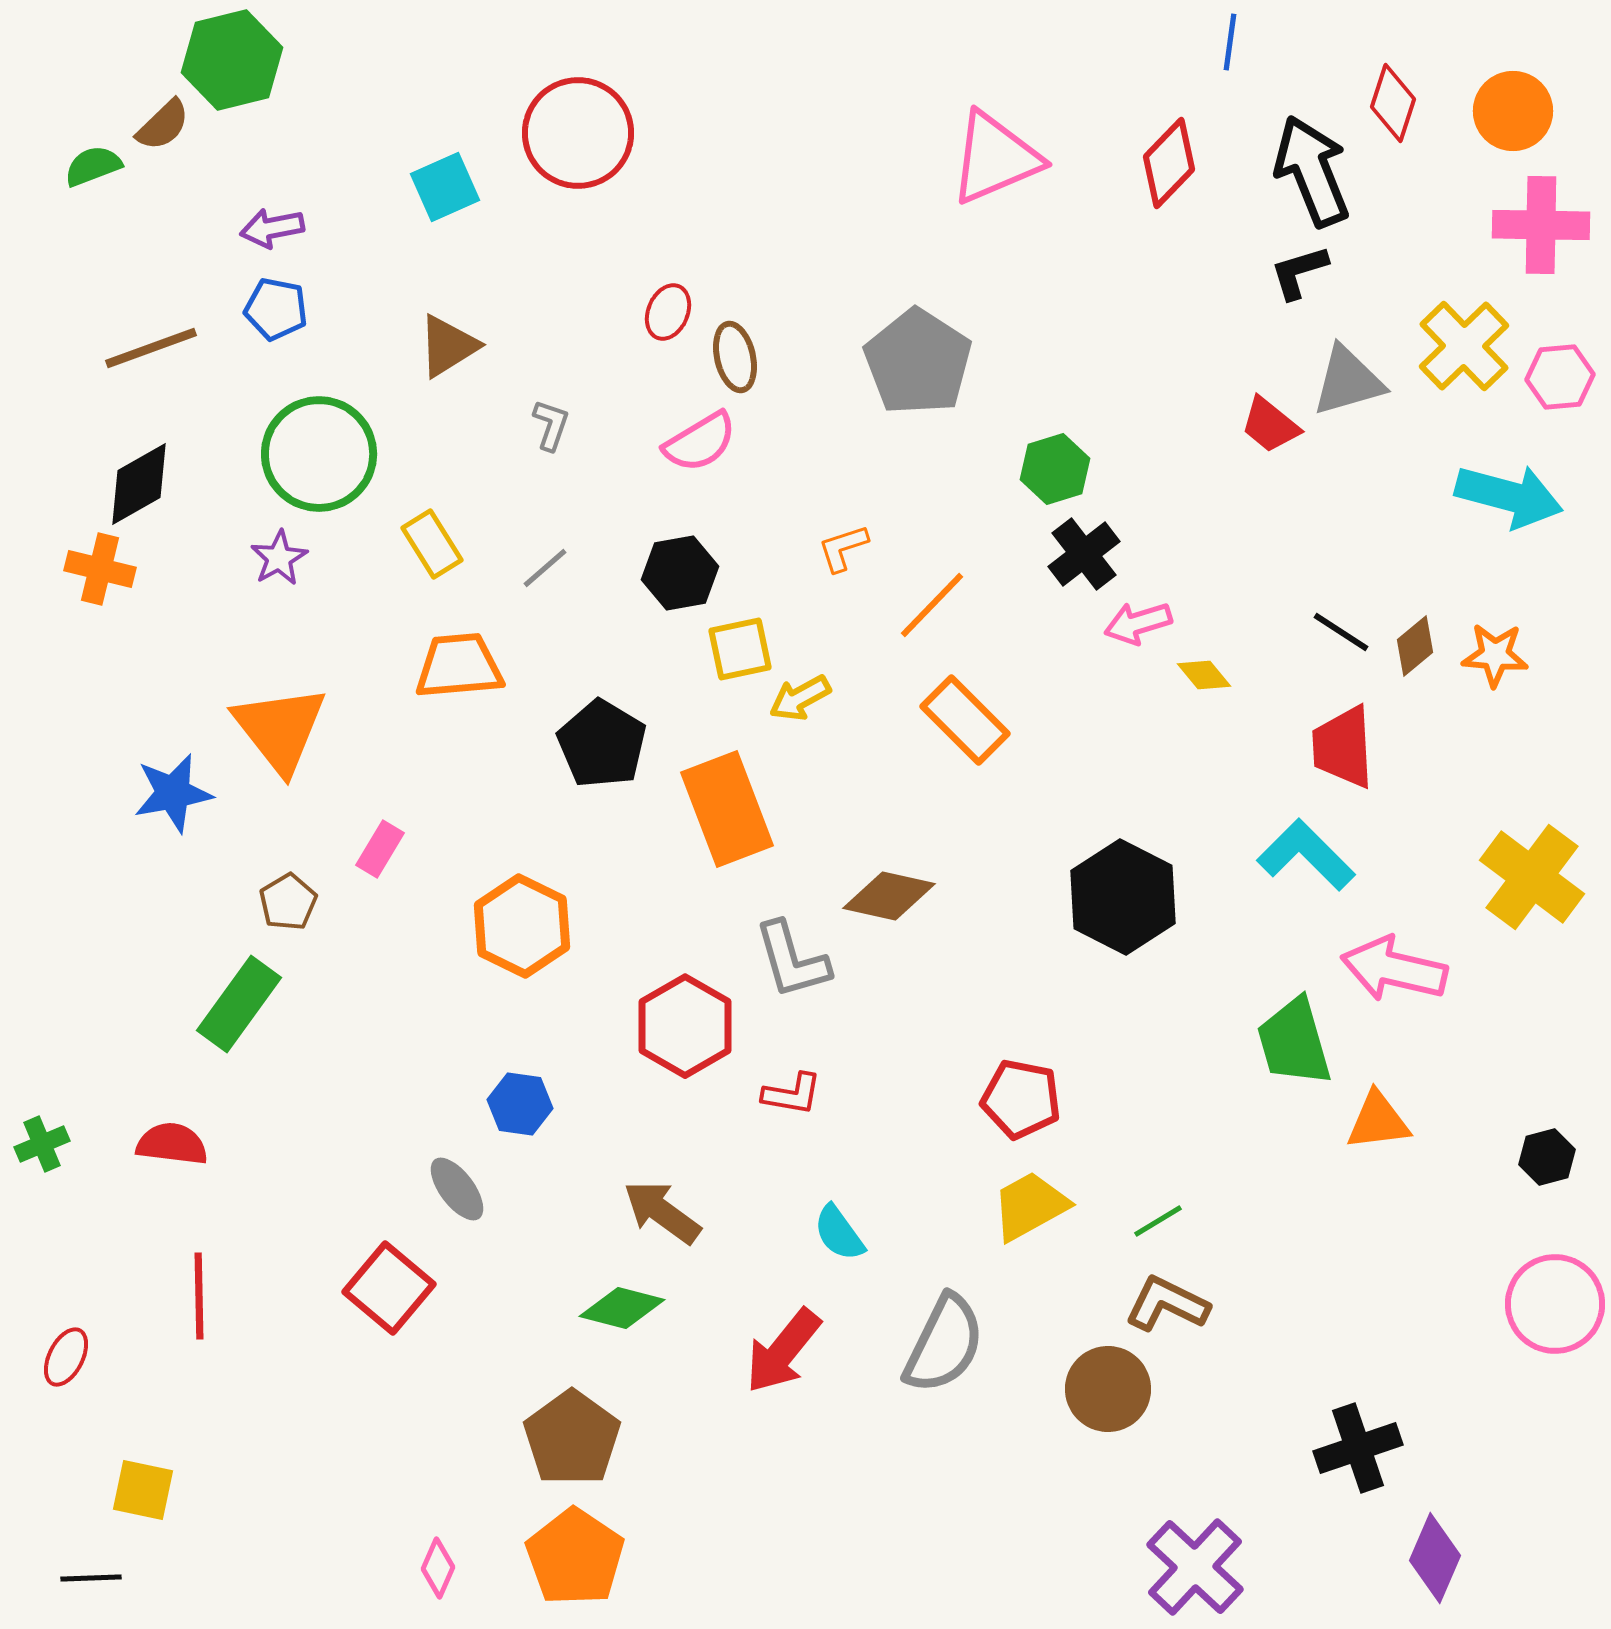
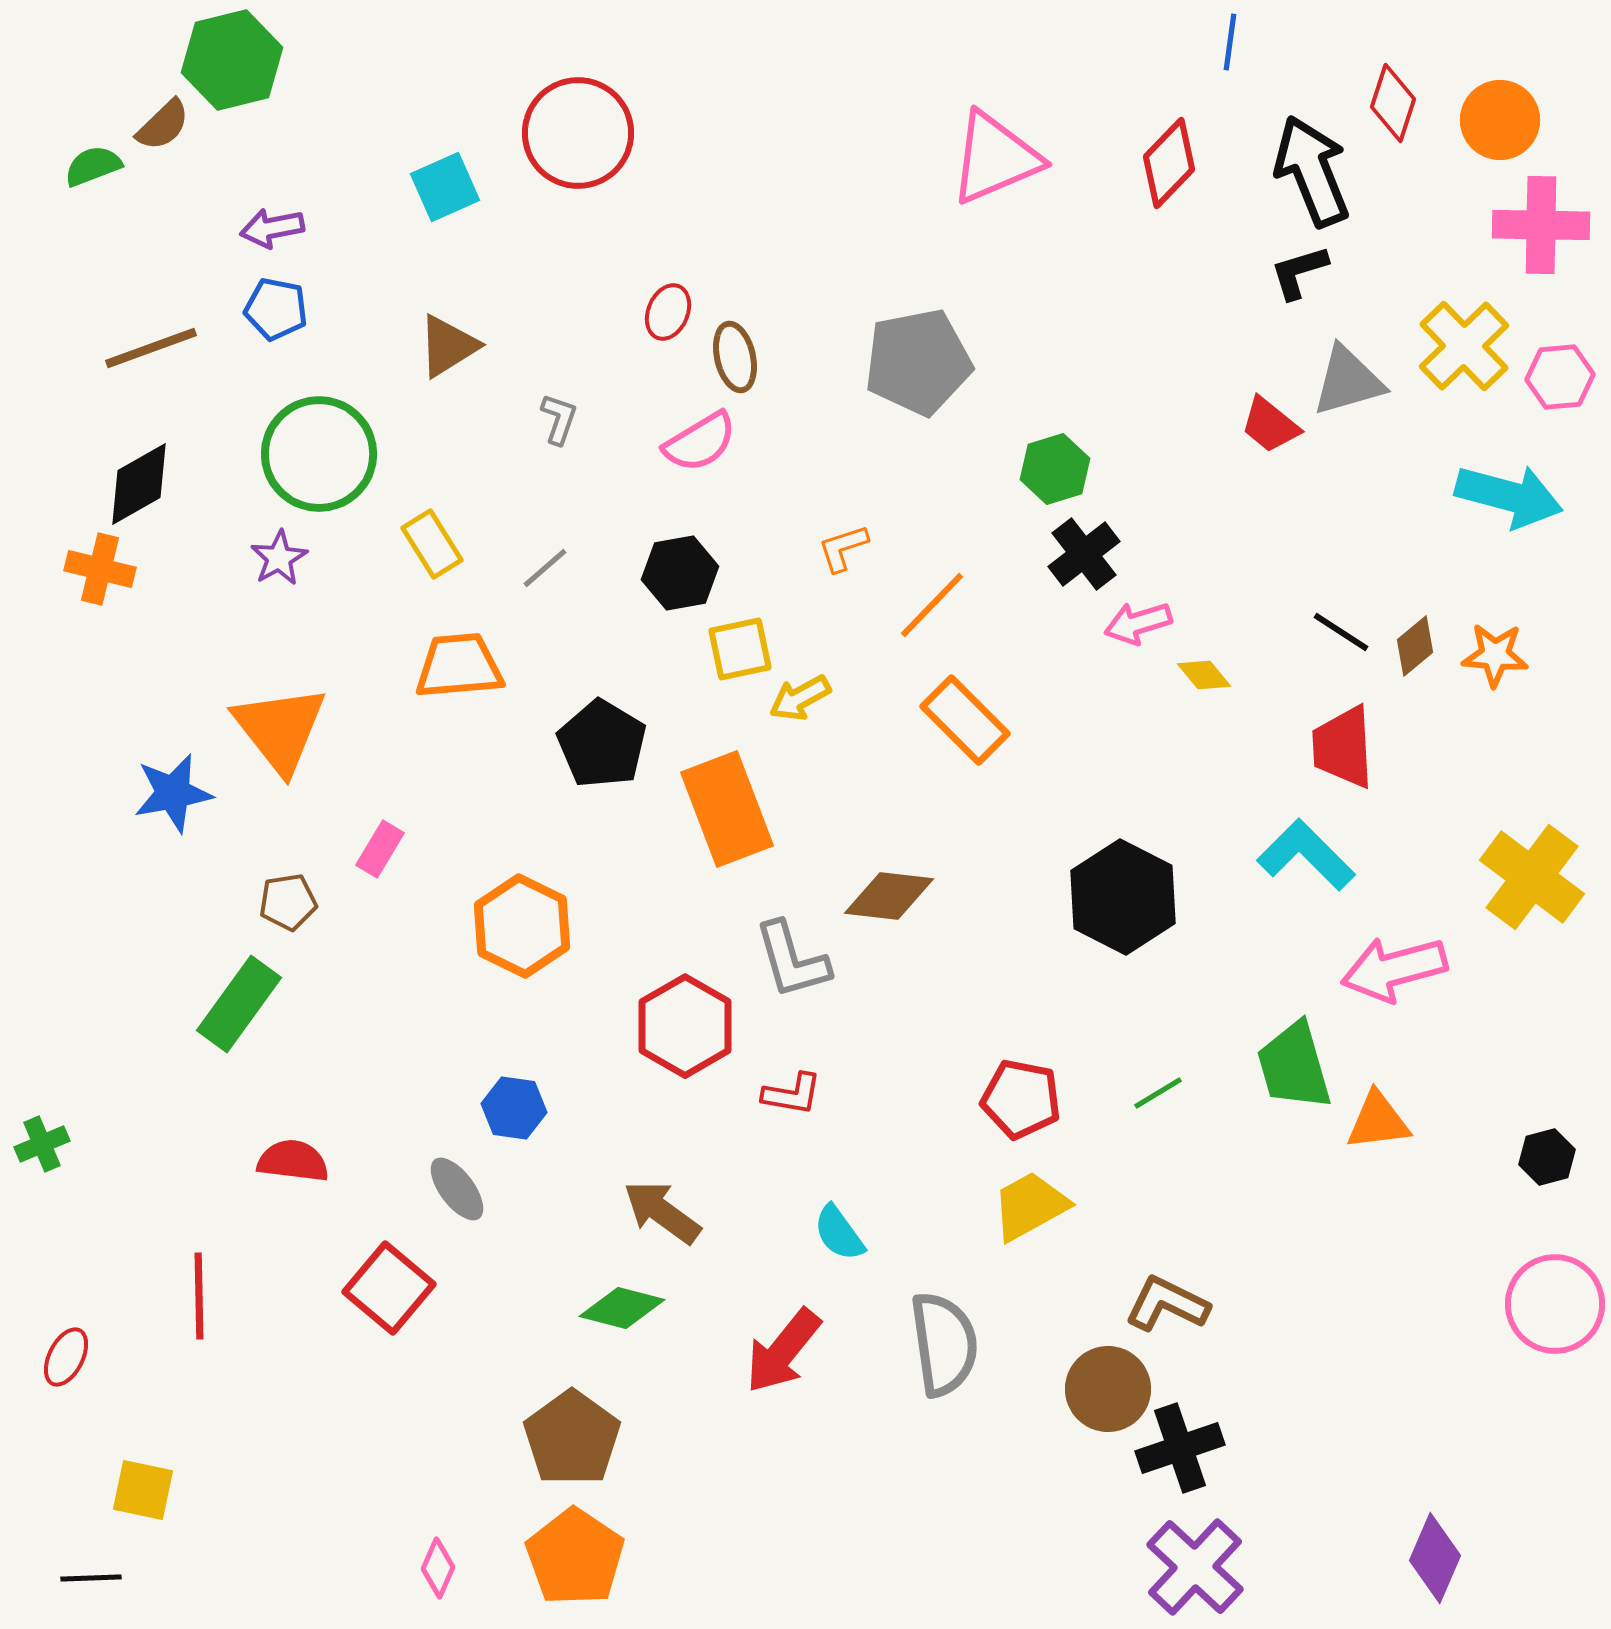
orange circle at (1513, 111): moved 13 px left, 9 px down
gray pentagon at (918, 362): rotated 28 degrees clockwise
gray L-shape at (551, 425): moved 8 px right, 6 px up
brown diamond at (889, 896): rotated 6 degrees counterclockwise
brown pentagon at (288, 902): rotated 22 degrees clockwise
pink arrow at (1394, 969): rotated 28 degrees counterclockwise
green trapezoid at (1294, 1042): moved 24 px down
blue hexagon at (520, 1104): moved 6 px left, 4 px down
red semicircle at (172, 1144): moved 121 px right, 17 px down
green line at (1158, 1221): moved 128 px up
gray semicircle at (944, 1344): rotated 34 degrees counterclockwise
black cross at (1358, 1448): moved 178 px left
